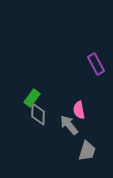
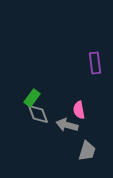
purple rectangle: moved 1 px left, 1 px up; rotated 20 degrees clockwise
gray diamond: rotated 20 degrees counterclockwise
gray arrow: moved 2 px left; rotated 35 degrees counterclockwise
